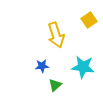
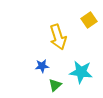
yellow arrow: moved 2 px right, 2 px down
cyan star: moved 2 px left, 5 px down
